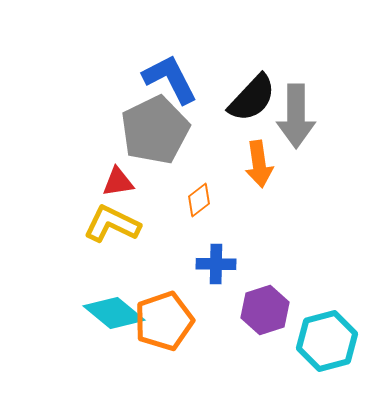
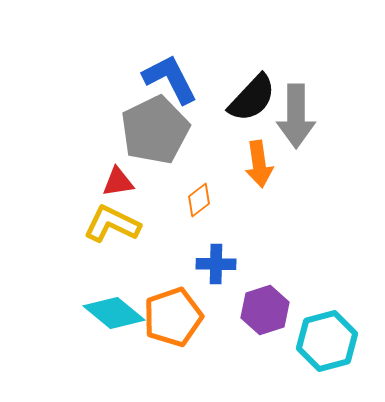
orange pentagon: moved 9 px right, 4 px up
